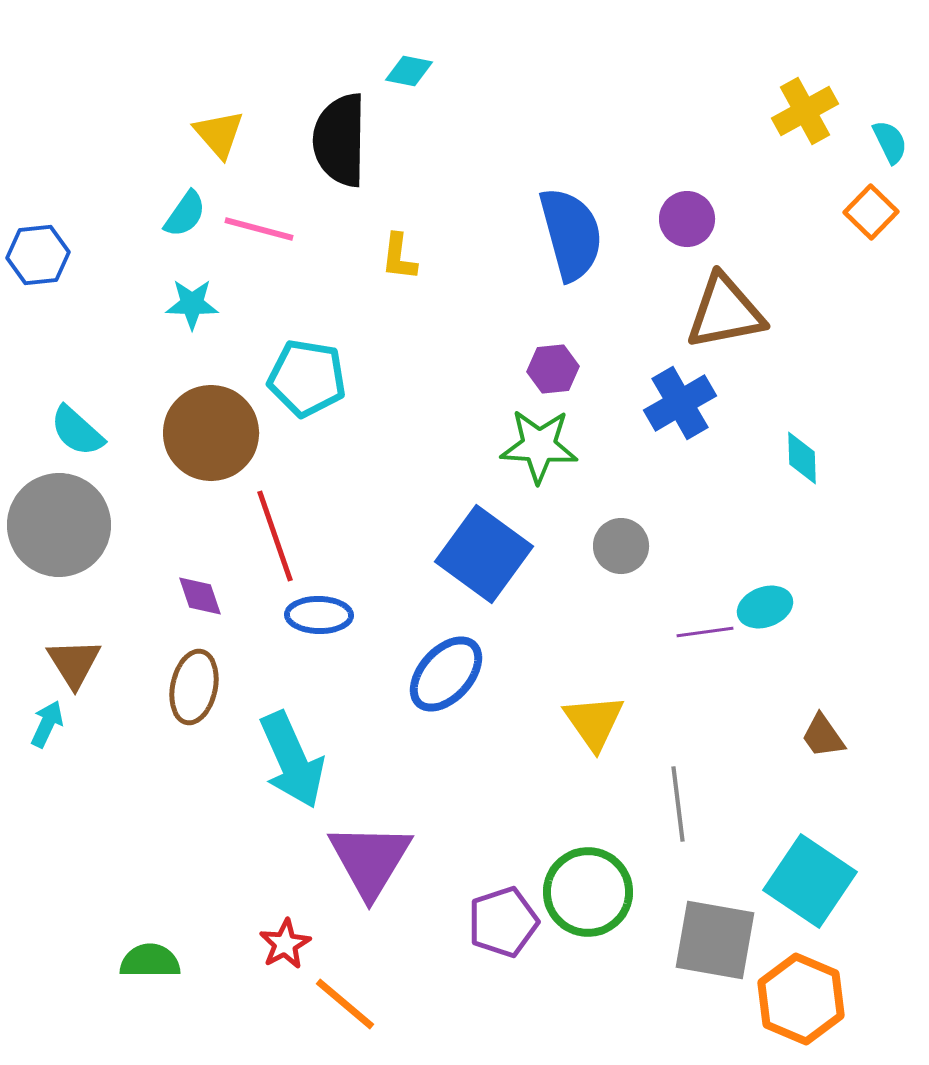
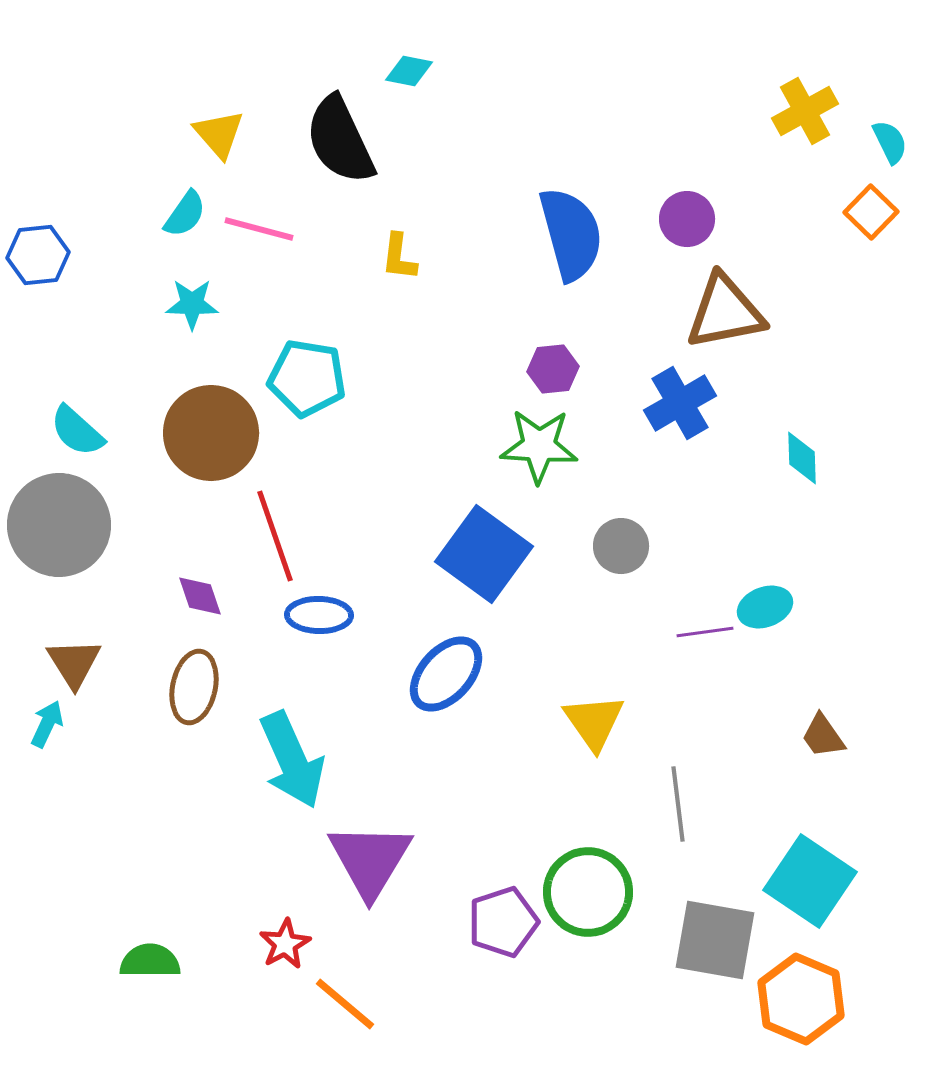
black semicircle at (340, 140): rotated 26 degrees counterclockwise
